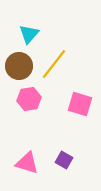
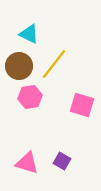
cyan triangle: rotated 45 degrees counterclockwise
pink hexagon: moved 1 px right, 2 px up
pink square: moved 2 px right, 1 px down
purple square: moved 2 px left, 1 px down
